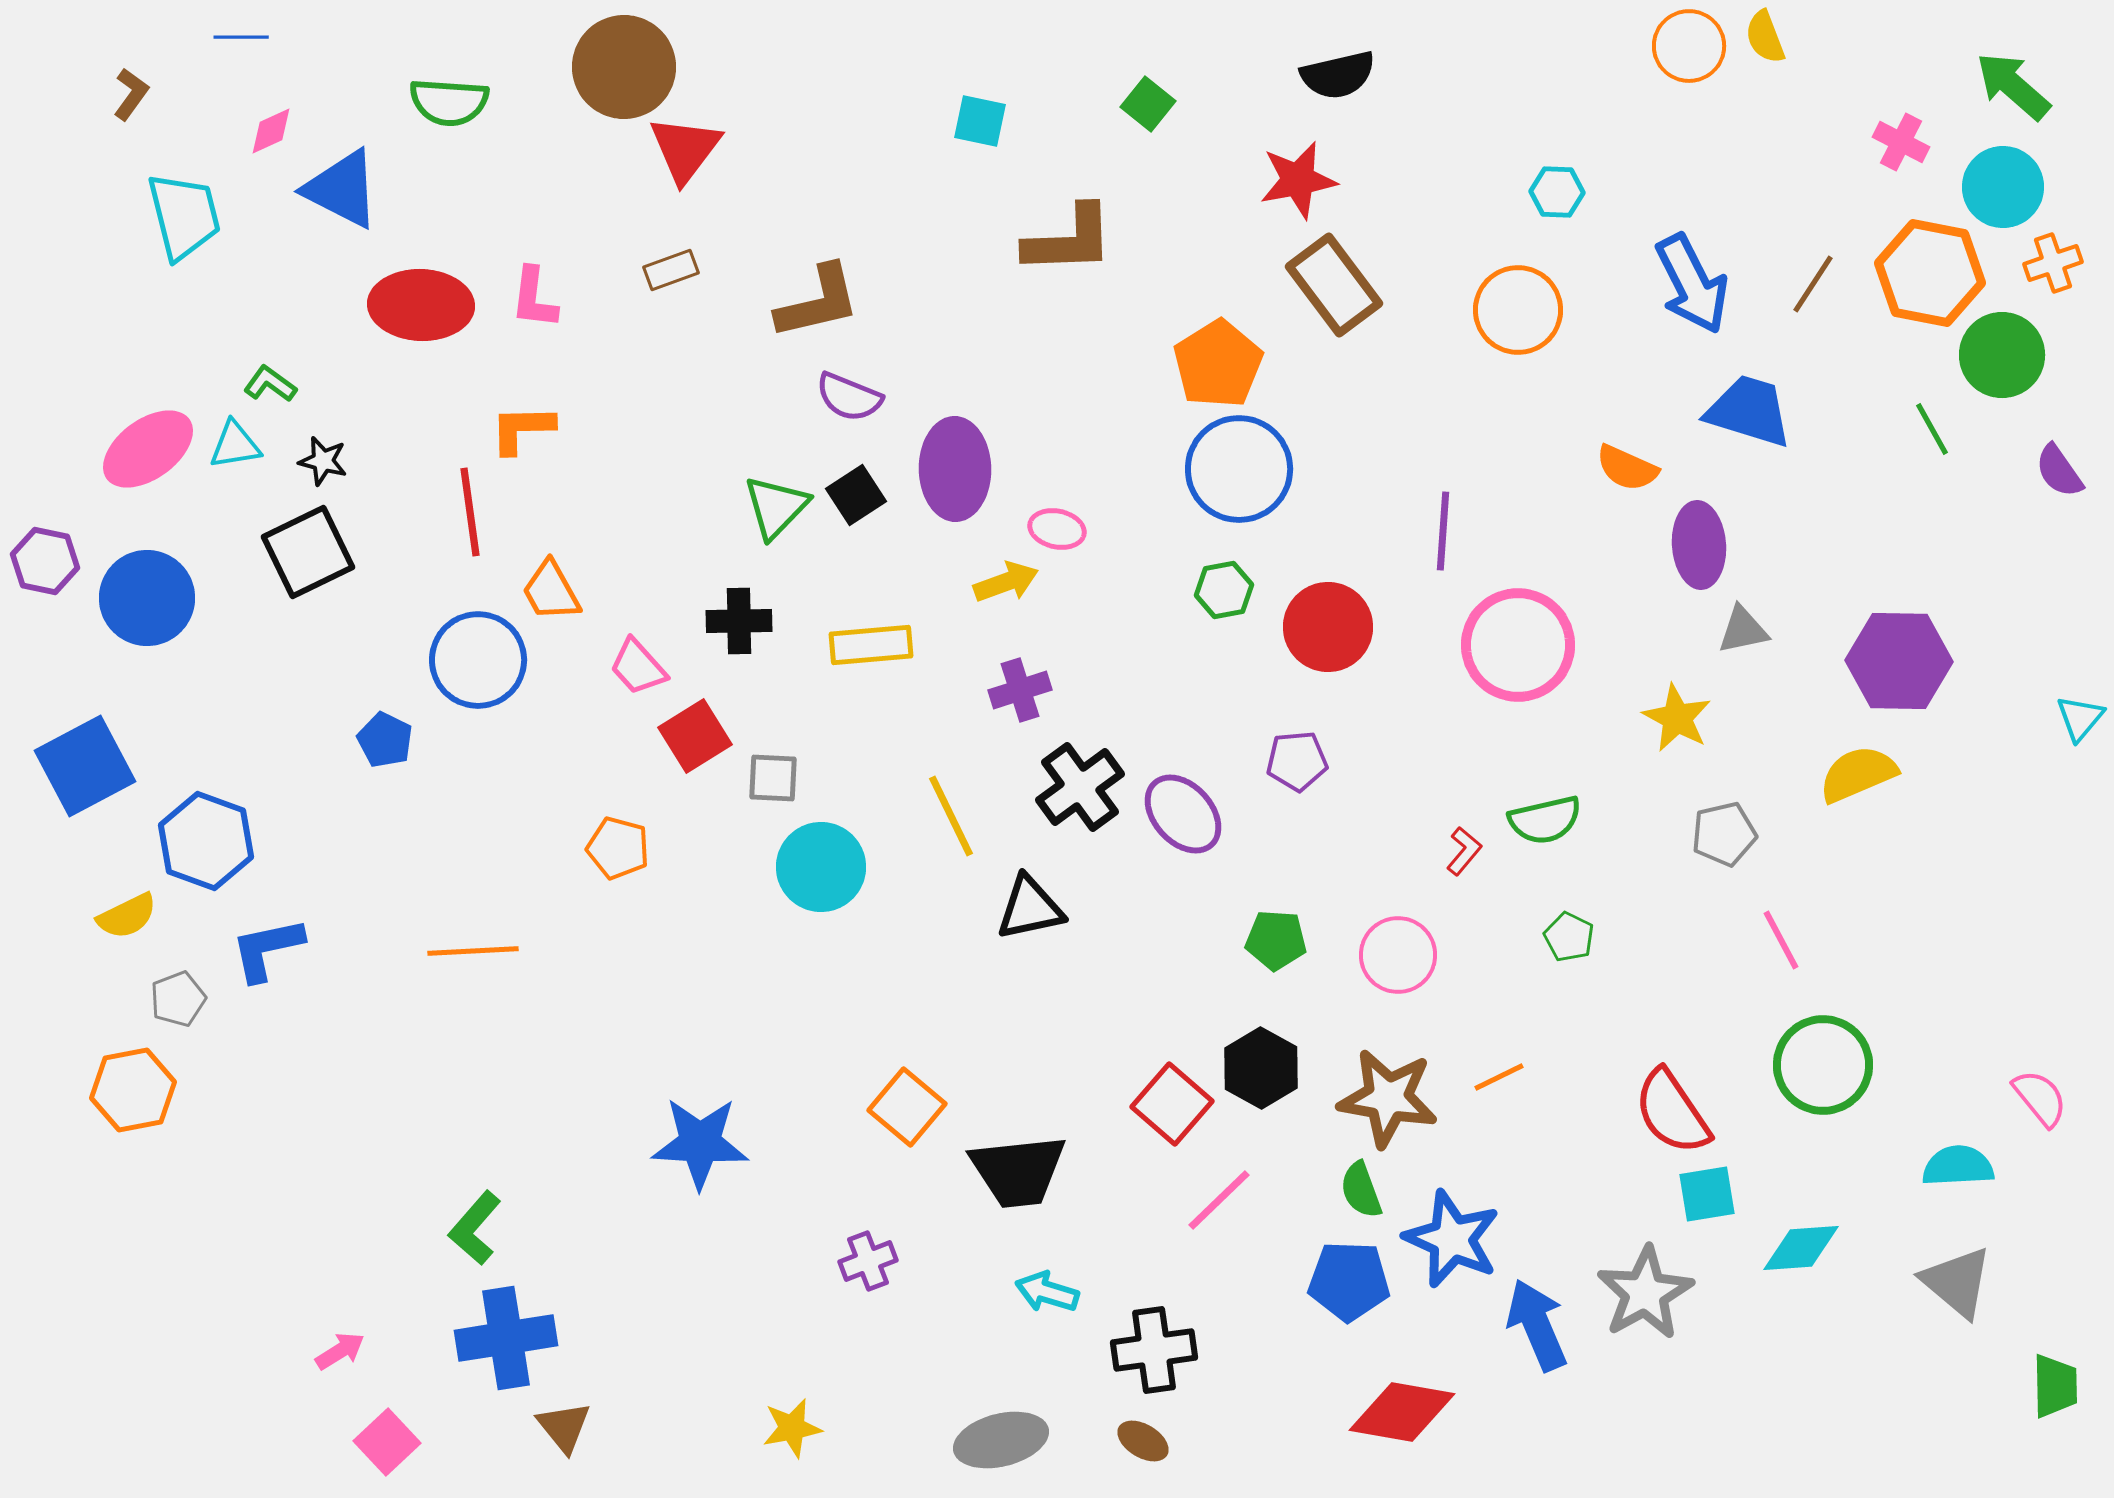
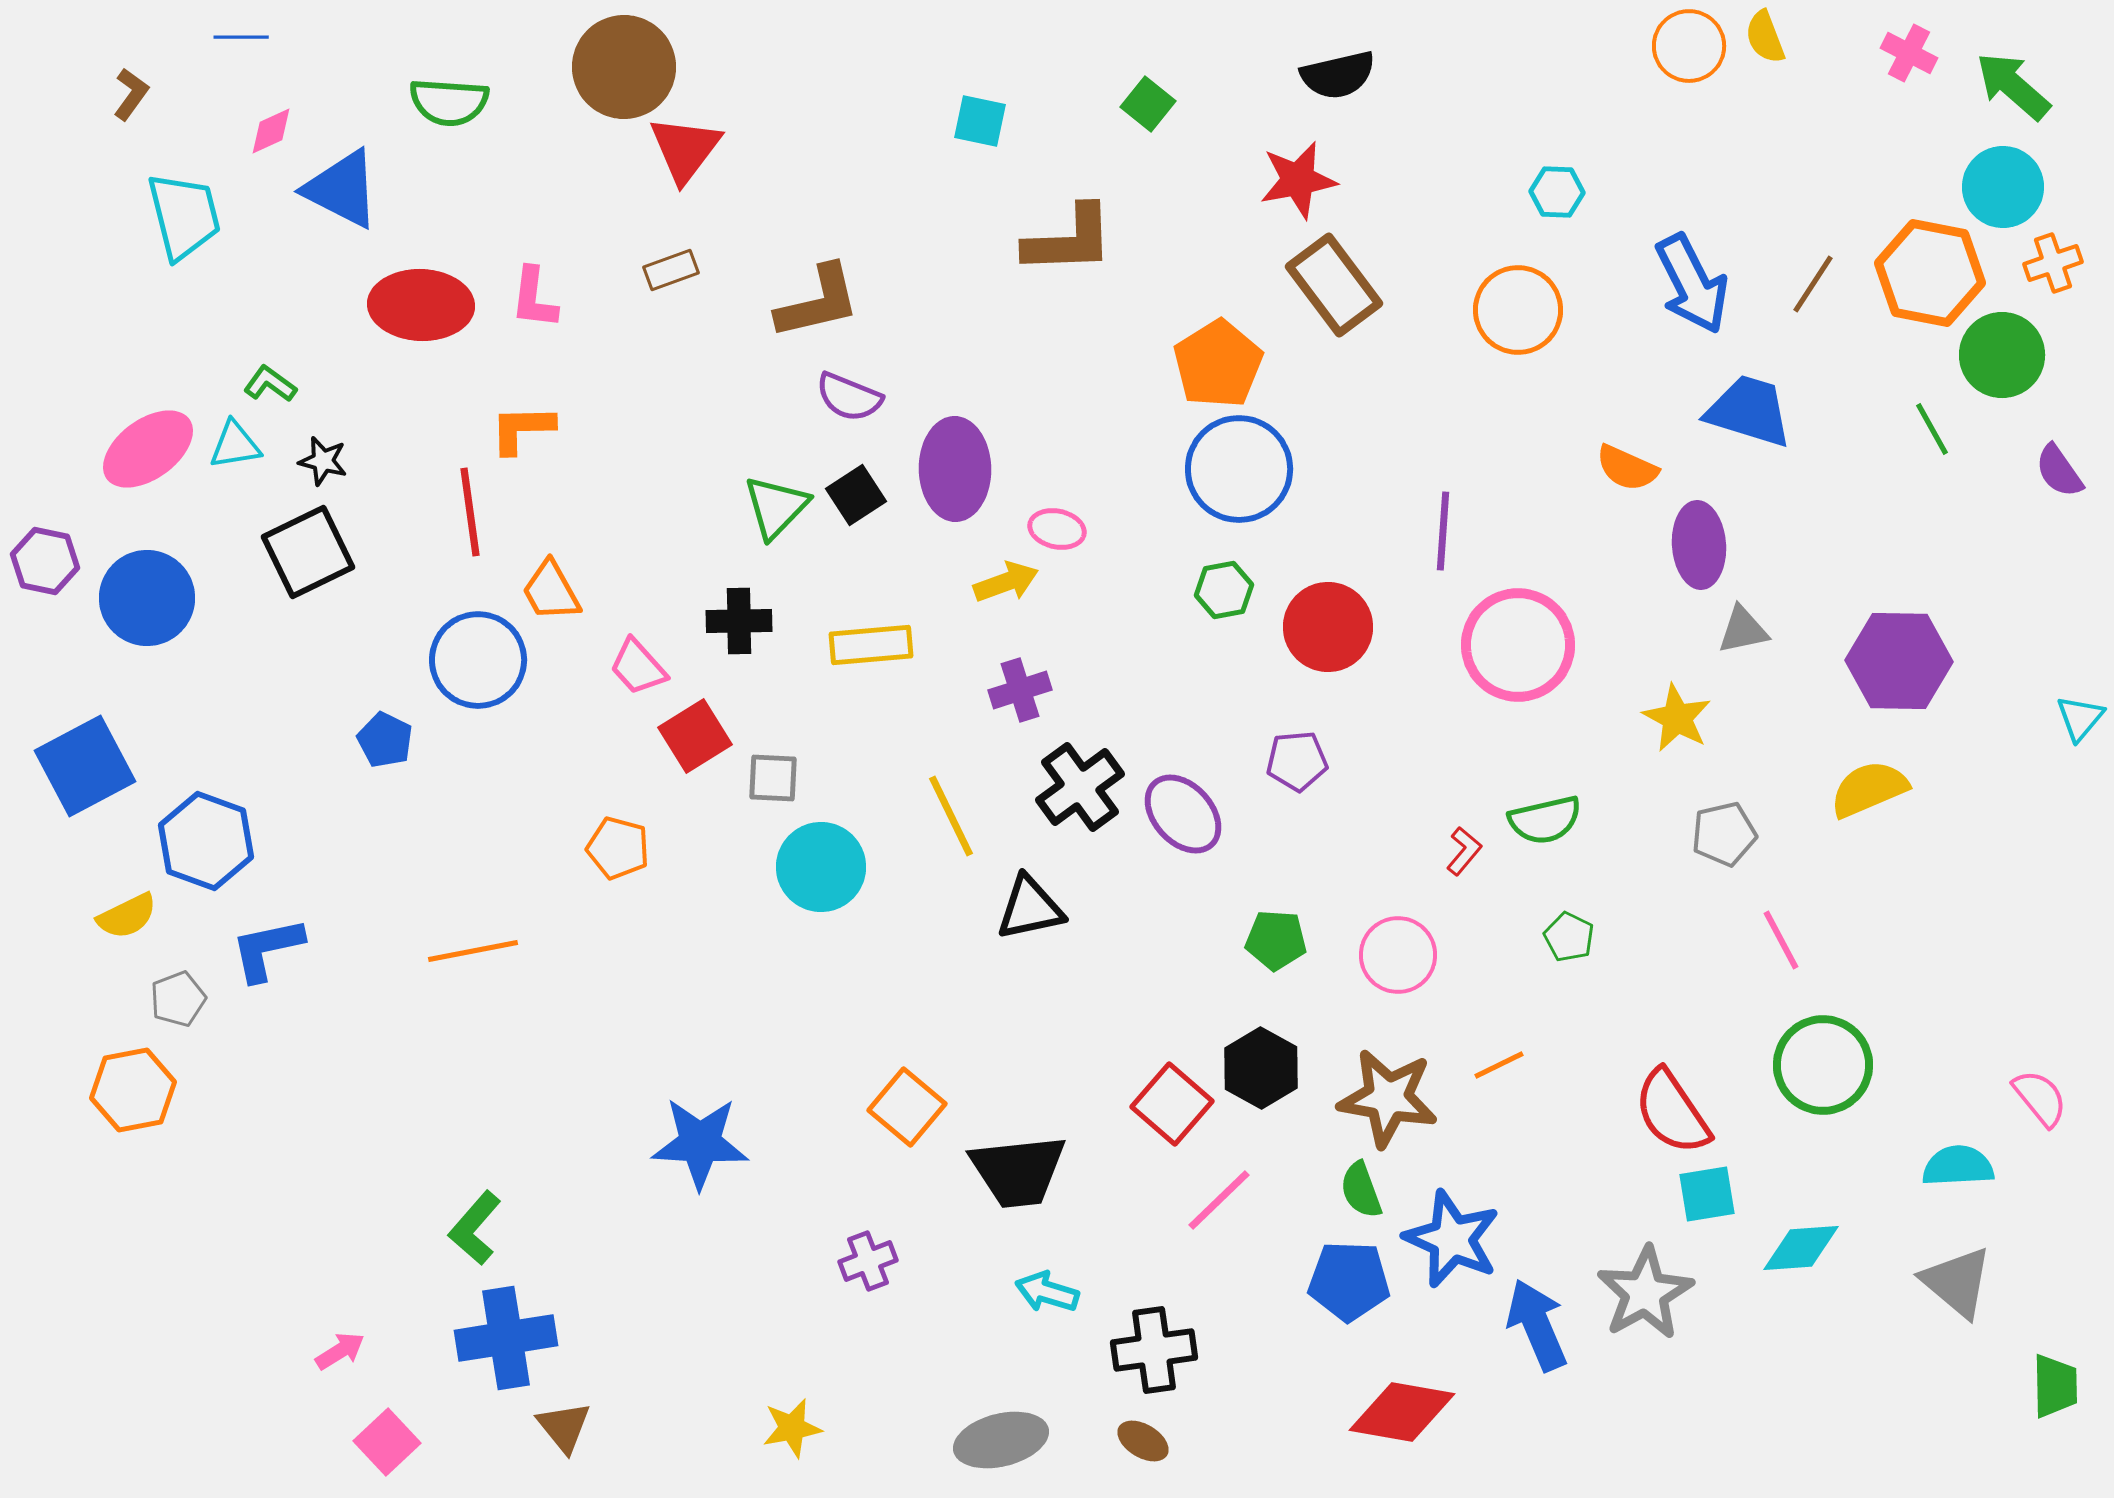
pink cross at (1901, 142): moved 8 px right, 89 px up
yellow semicircle at (1858, 774): moved 11 px right, 15 px down
orange line at (473, 951): rotated 8 degrees counterclockwise
orange line at (1499, 1077): moved 12 px up
